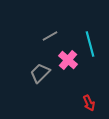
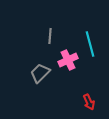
gray line: rotated 56 degrees counterclockwise
pink cross: rotated 24 degrees clockwise
red arrow: moved 1 px up
